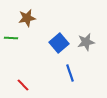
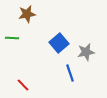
brown star: moved 4 px up
green line: moved 1 px right
gray star: moved 10 px down
